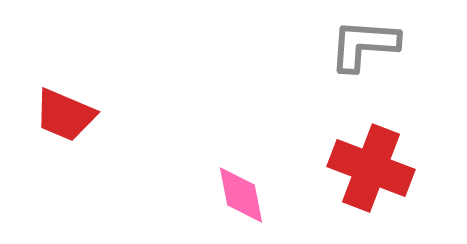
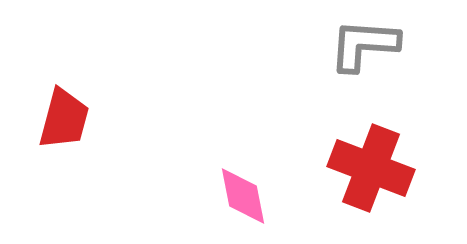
red trapezoid: moved 1 px left, 4 px down; rotated 98 degrees counterclockwise
pink diamond: moved 2 px right, 1 px down
